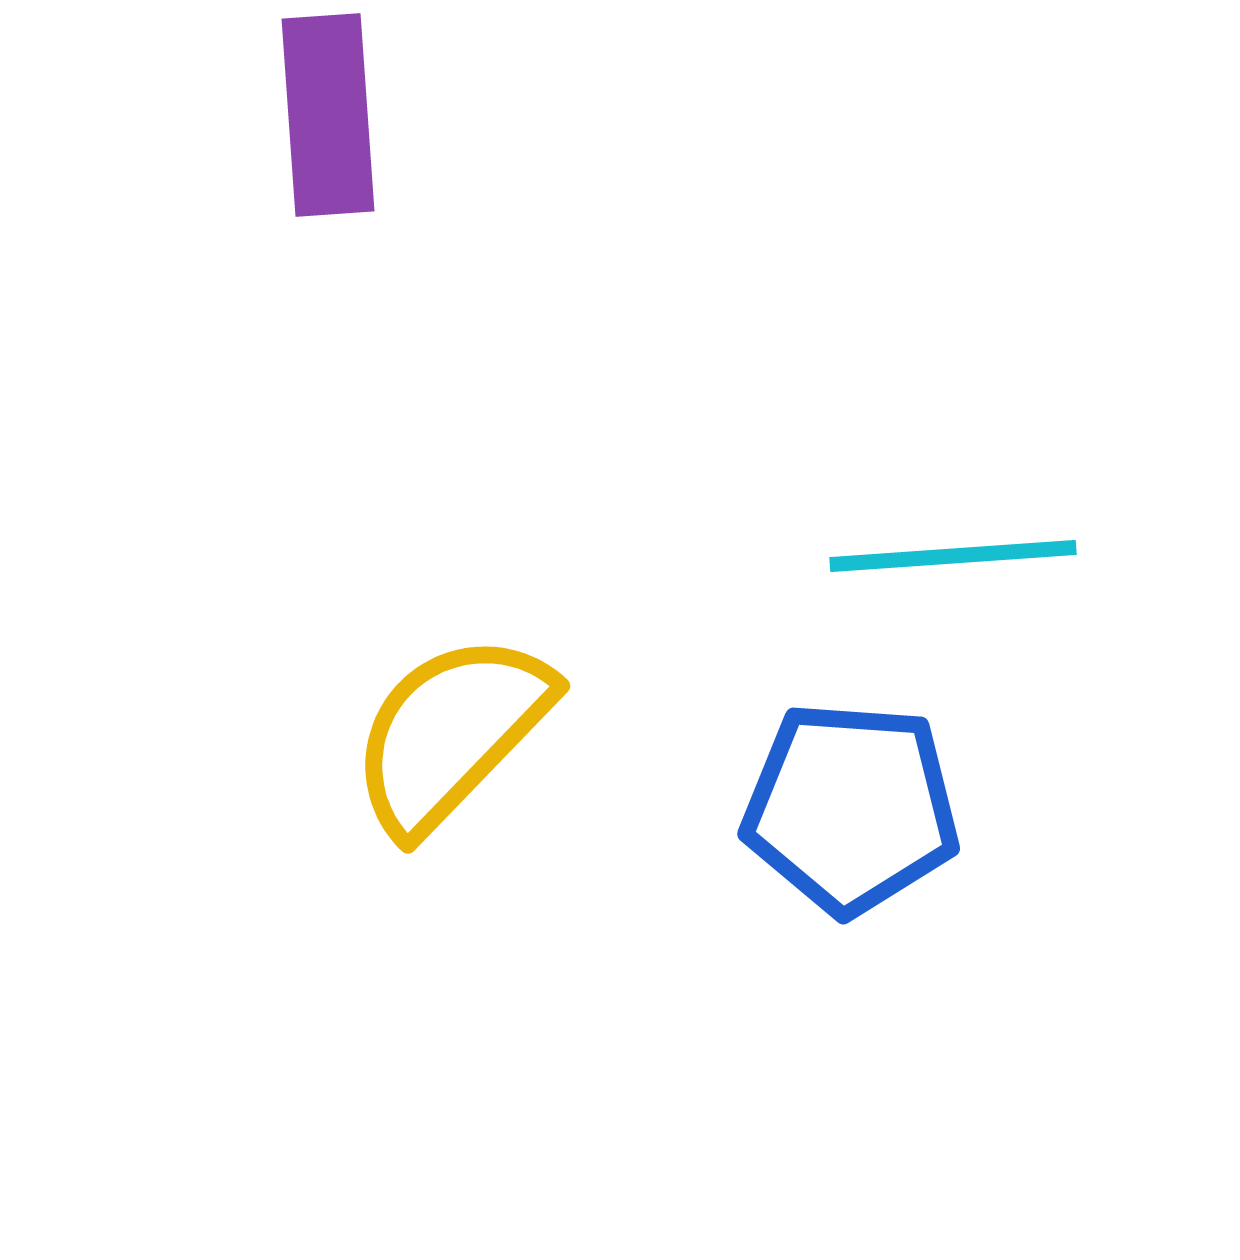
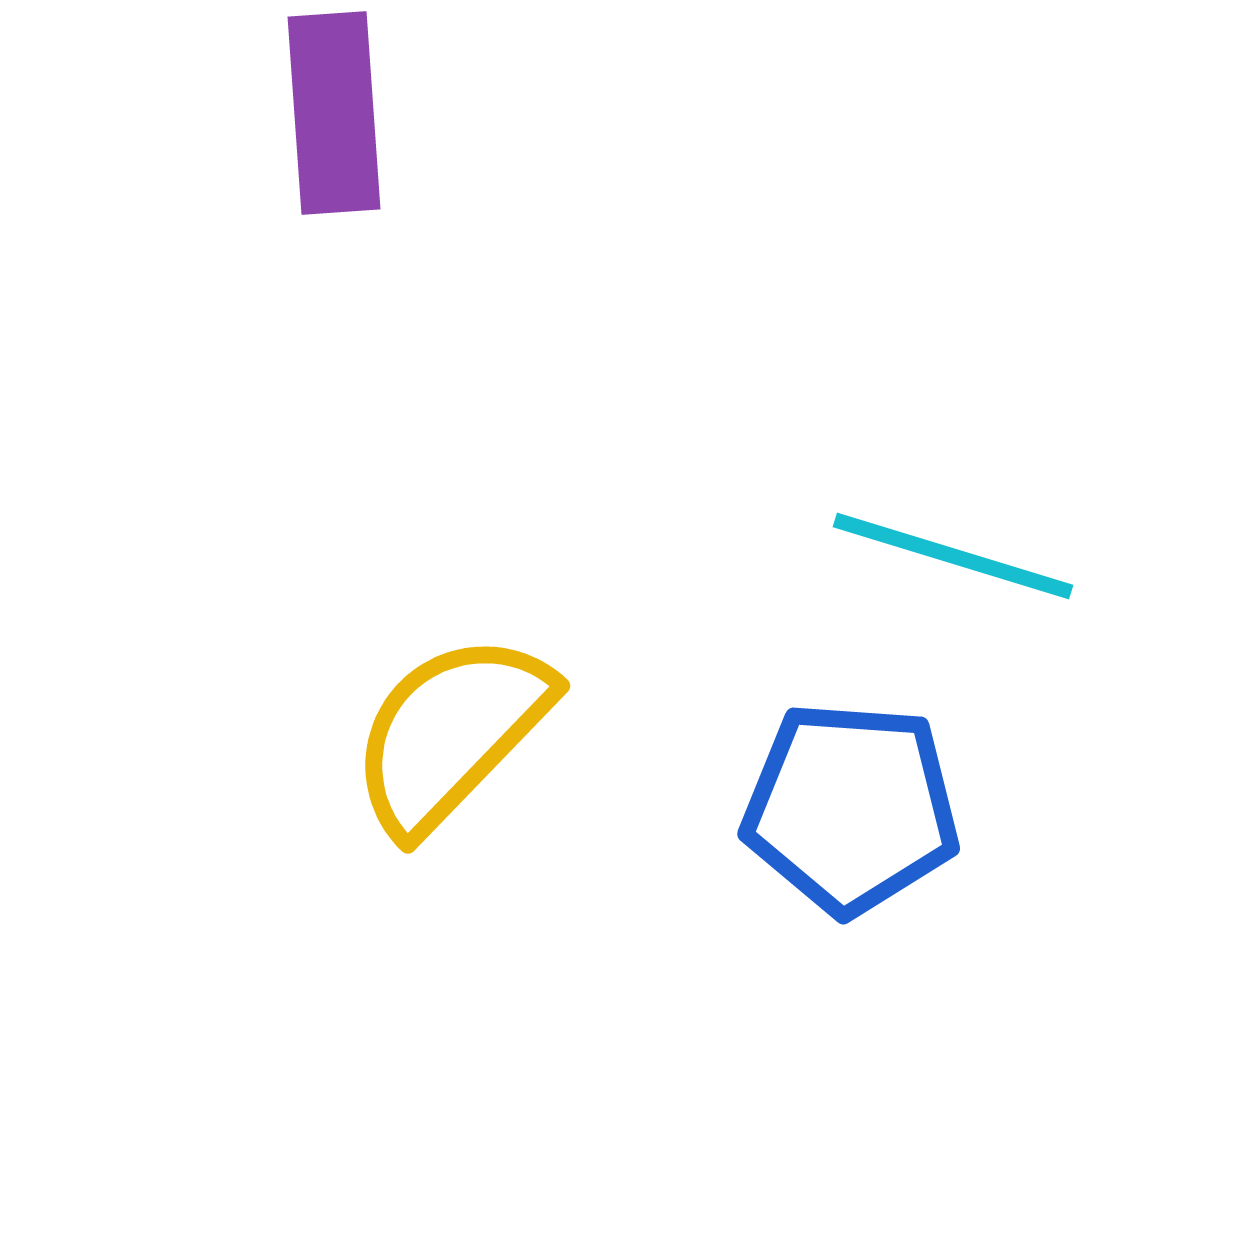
purple rectangle: moved 6 px right, 2 px up
cyan line: rotated 21 degrees clockwise
